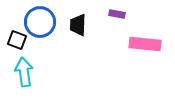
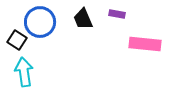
black trapezoid: moved 5 px right, 6 px up; rotated 25 degrees counterclockwise
black square: rotated 12 degrees clockwise
